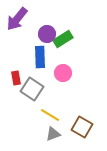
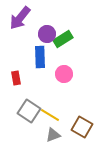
purple arrow: moved 3 px right, 1 px up
pink circle: moved 1 px right, 1 px down
gray square: moved 3 px left, 22 px down
gray triangle: moved 1 px down
